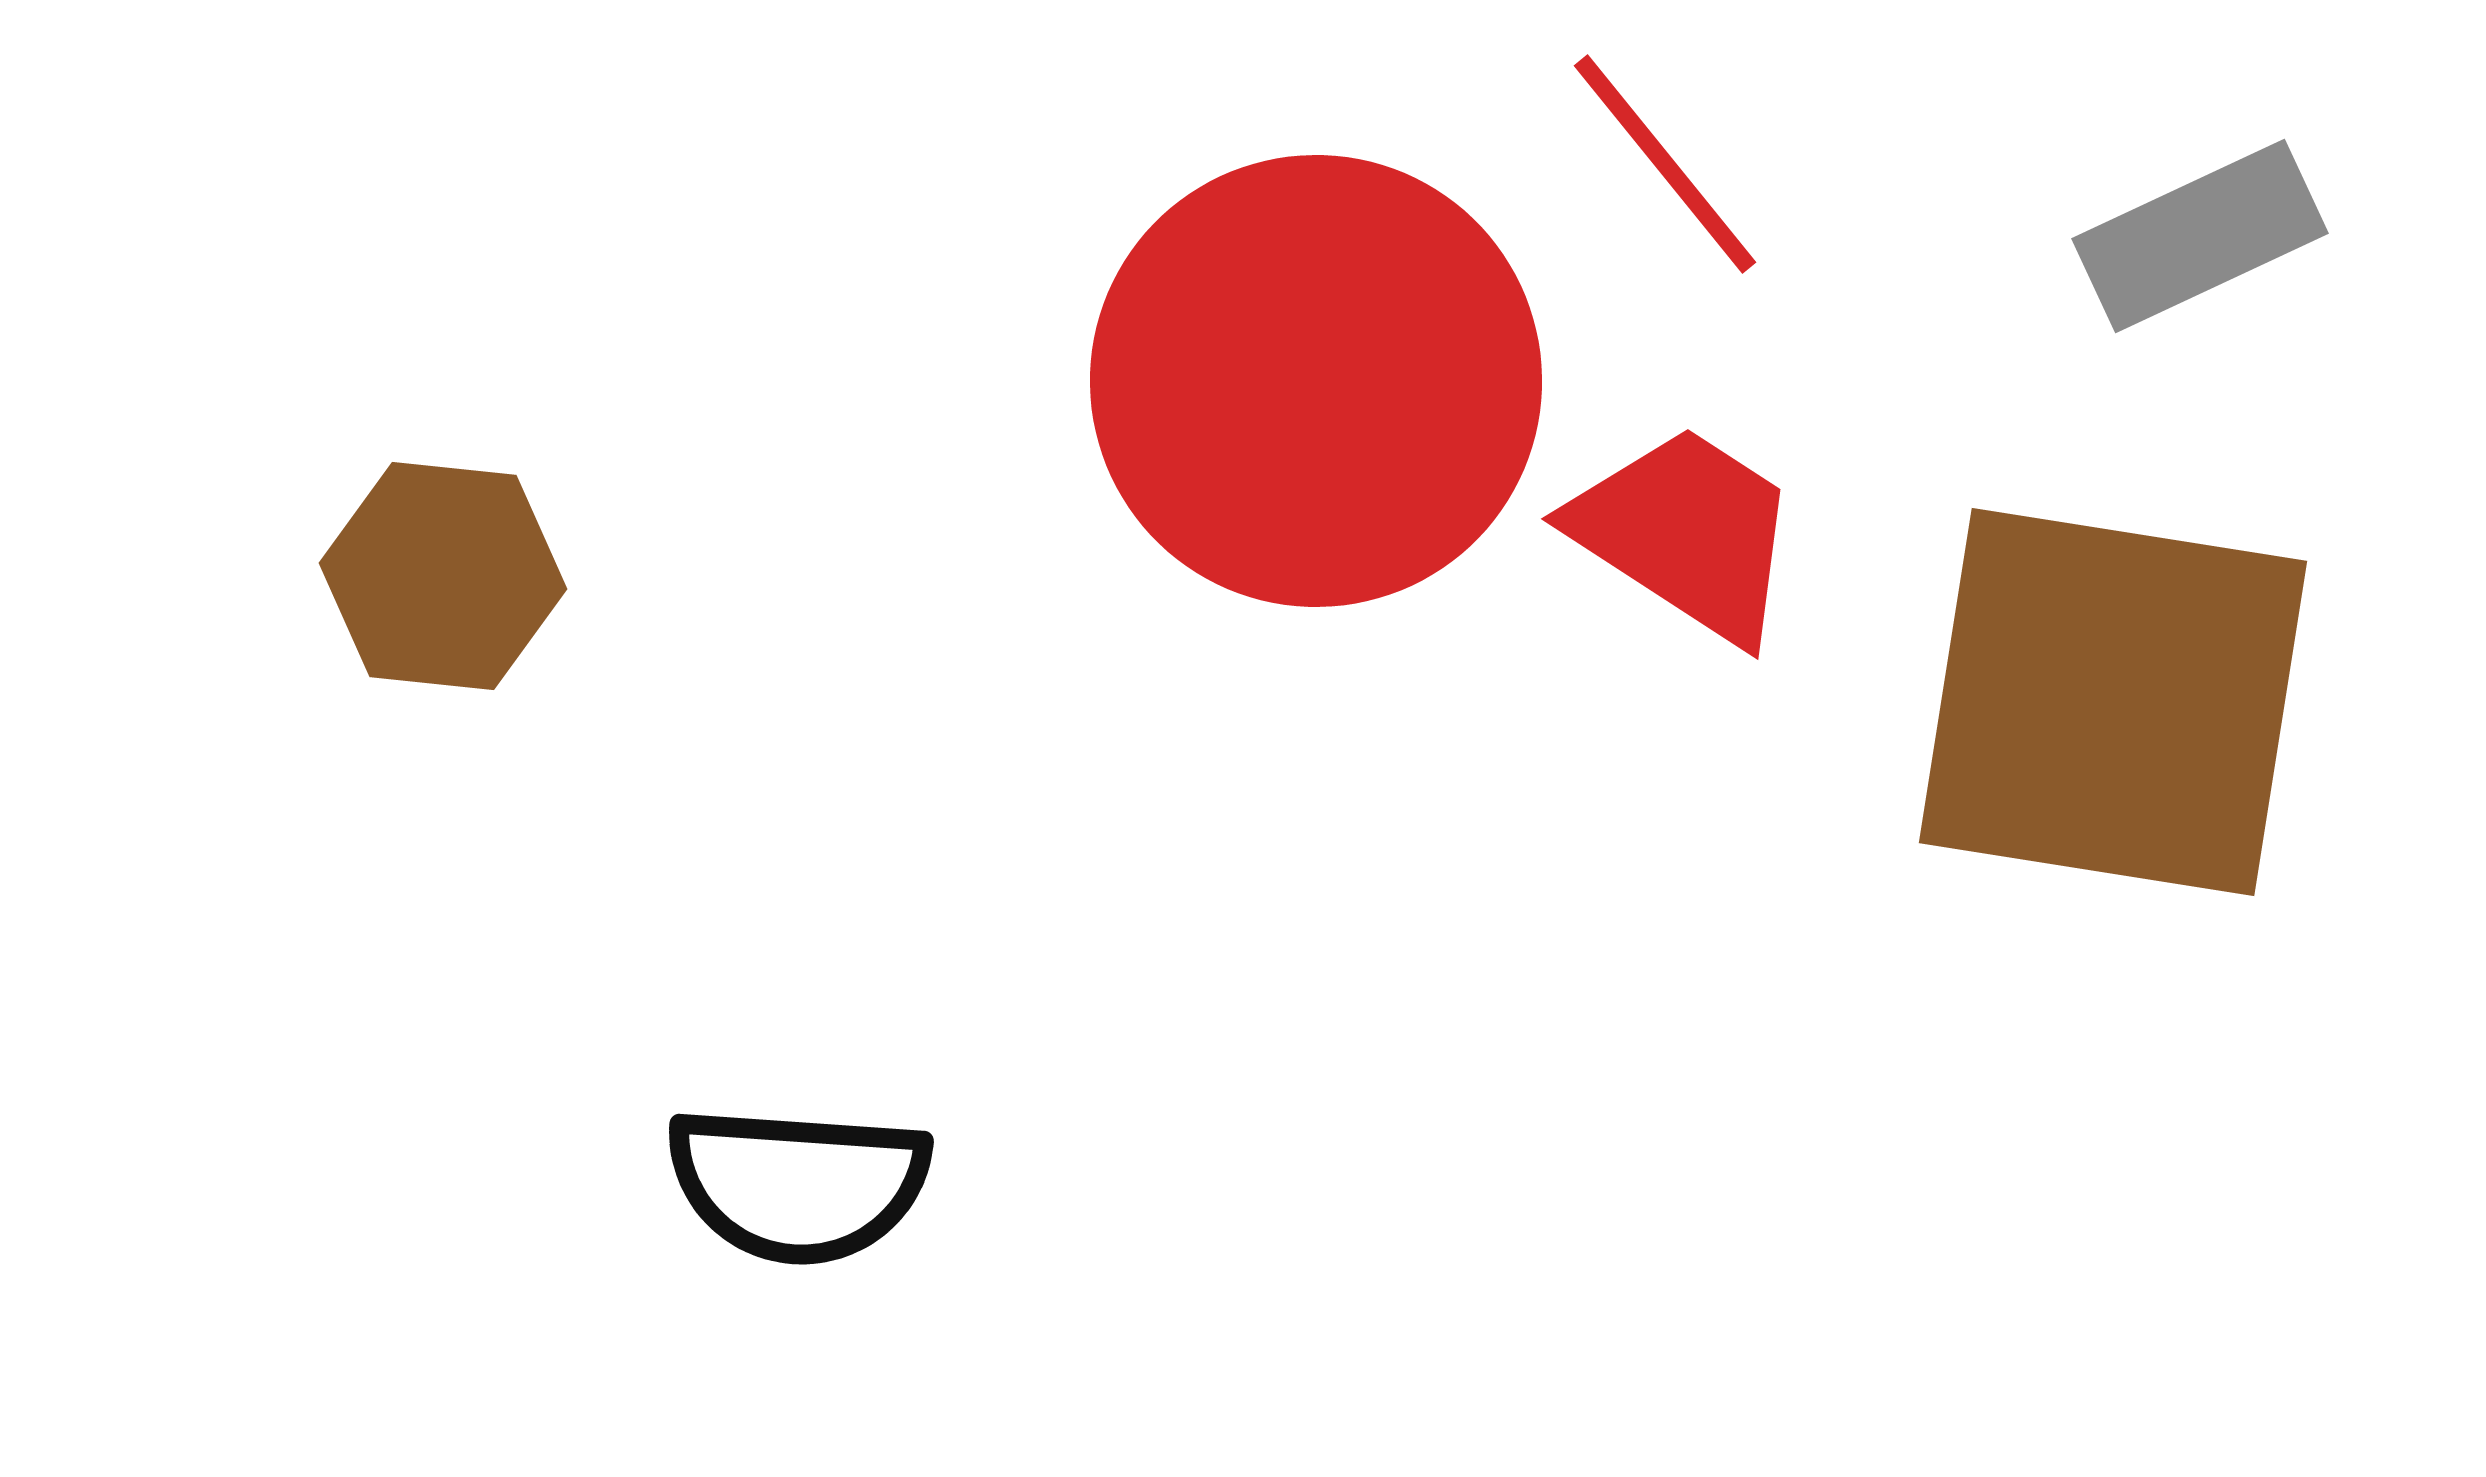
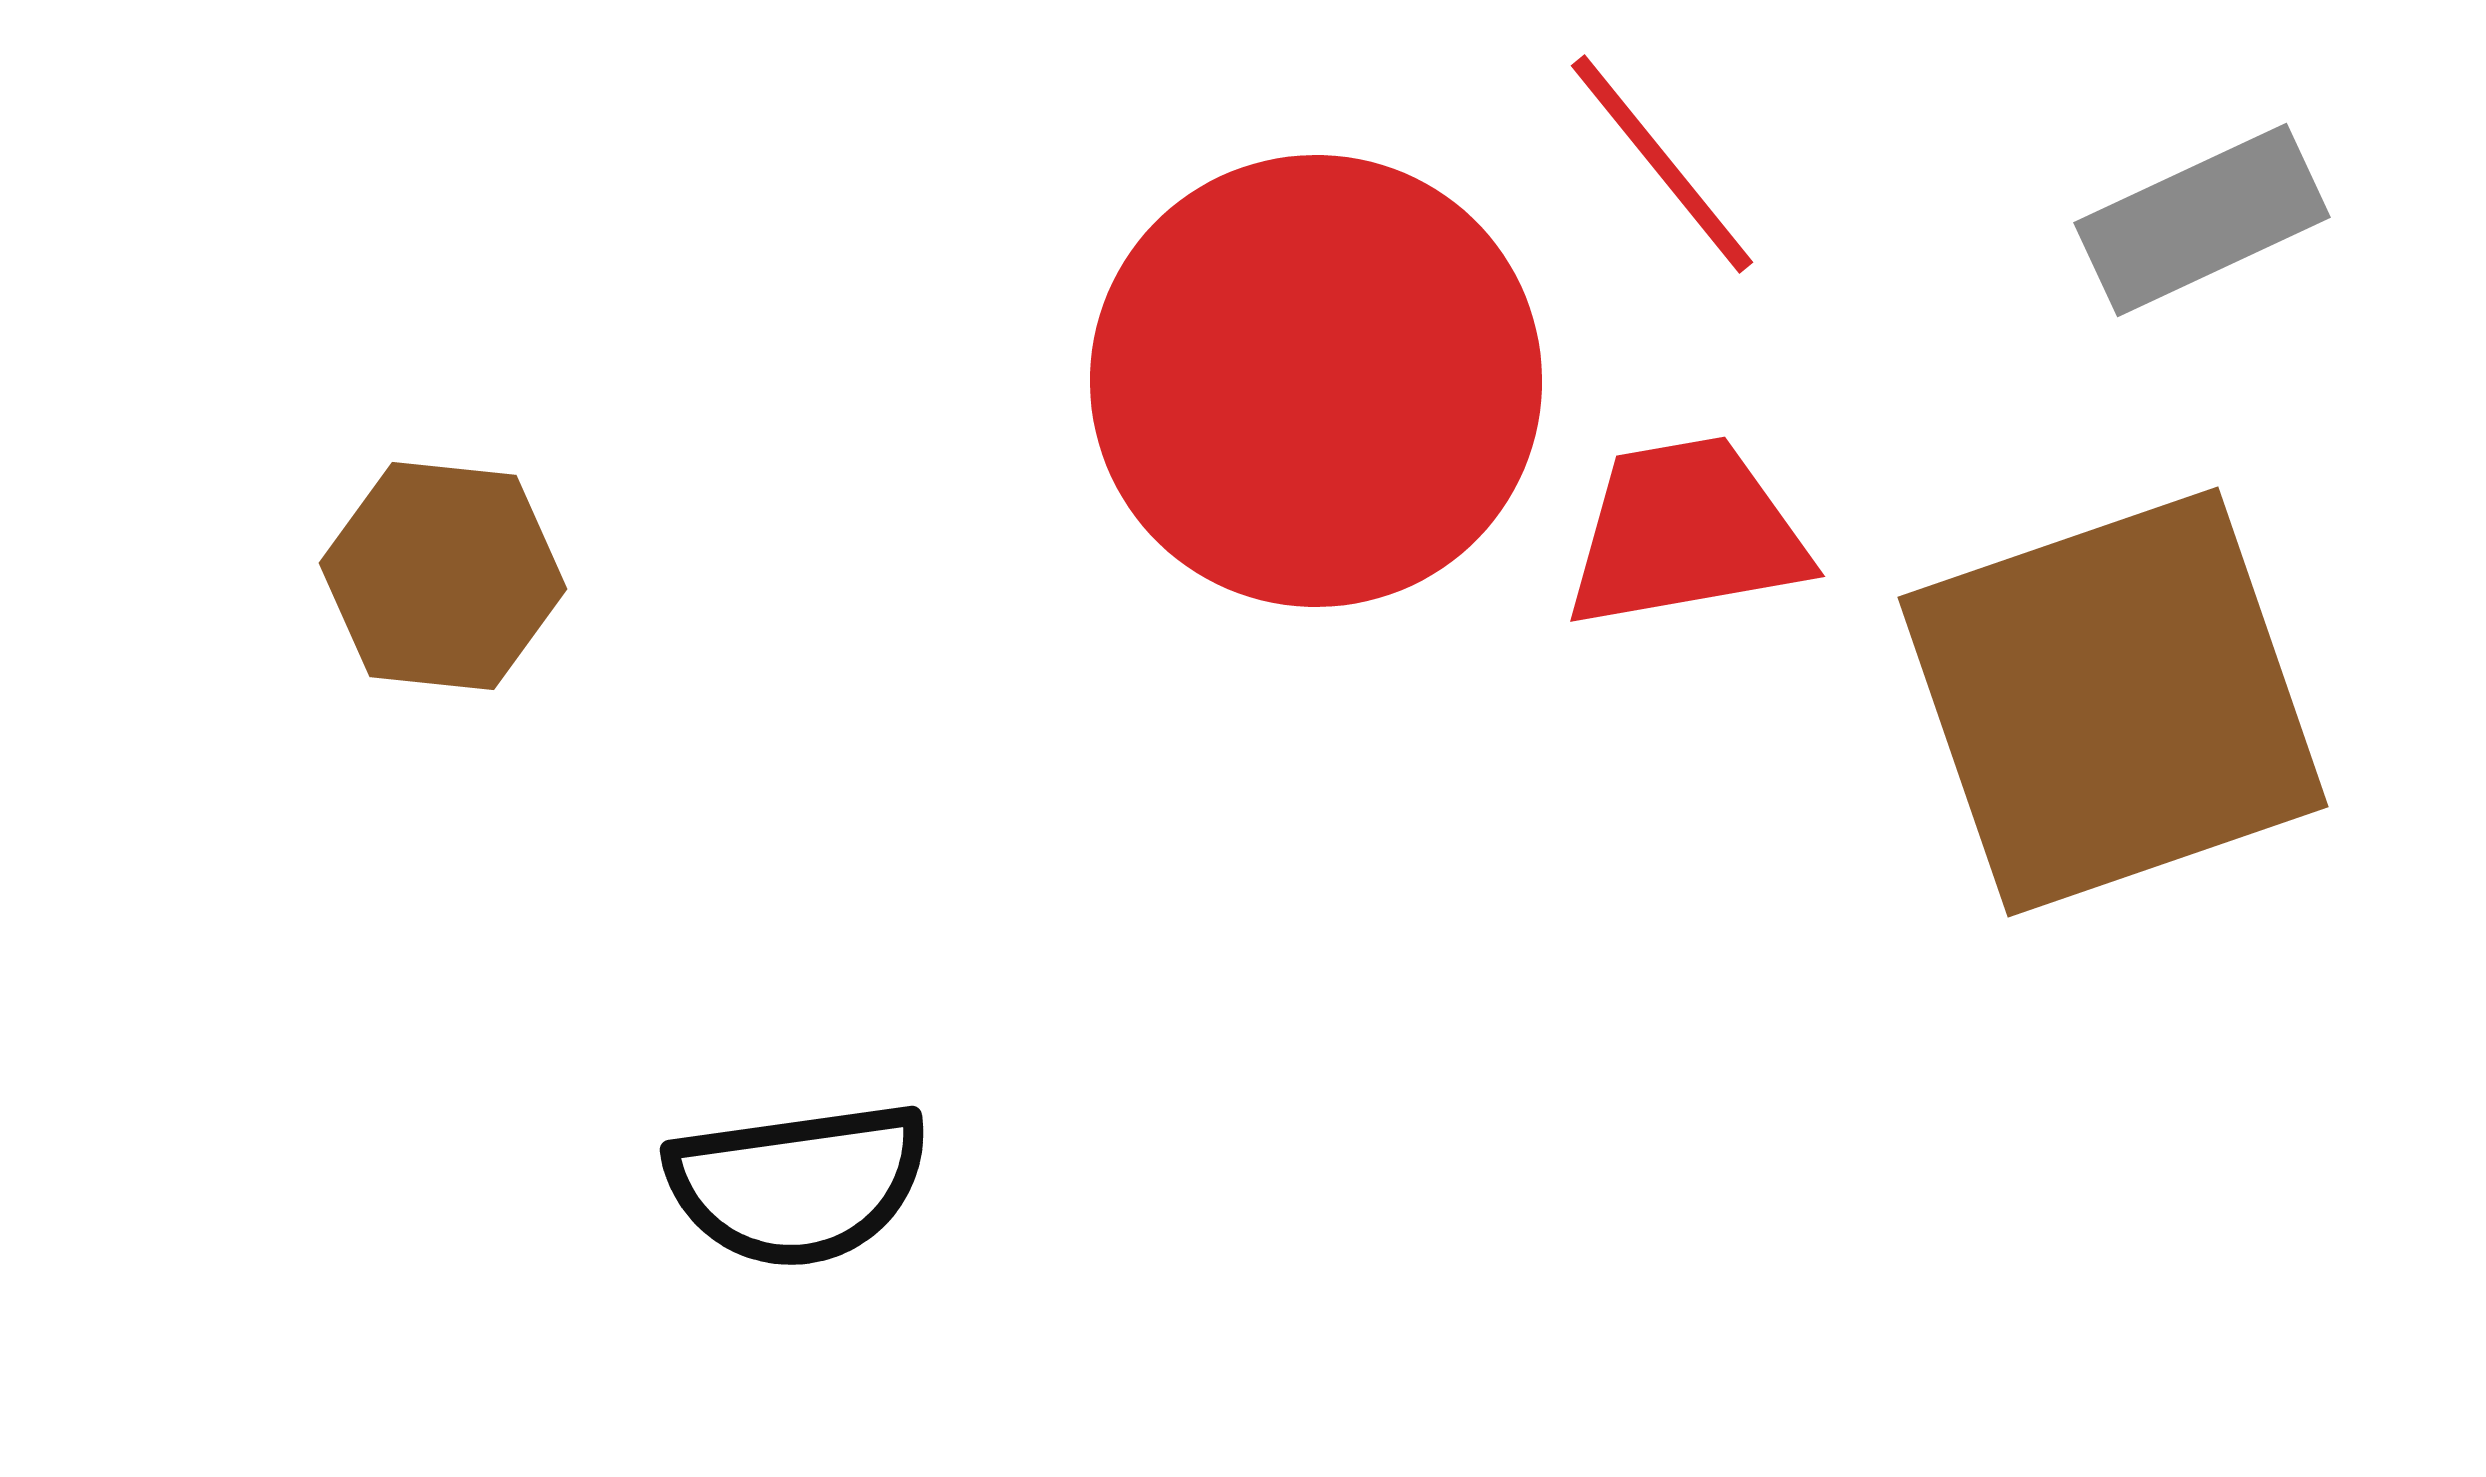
red line: moved 3 px left
gray rectangle: moved 2 px right, 16 px up
red trapezoid: rotated 43 degrees counterclockwise
brown square: rotated 28 degrees counterclockwise
black semicircle: rotated 12 degrees counterclockwise
